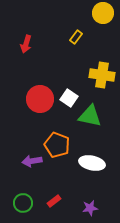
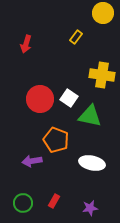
orange pentagon: moved 1 px left, 5 px up
red rectangle: rotated 24 degrees counterclockwise
